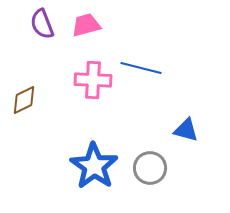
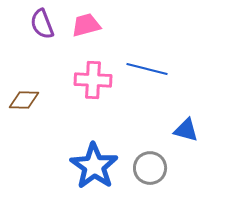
blue line: moved 6 px right, 1 px down
brown diamond: rotated 28 degrees clockwise
